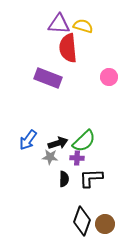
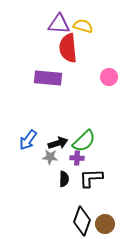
purple rectangle: rotated 16 degrees counterclockwise
